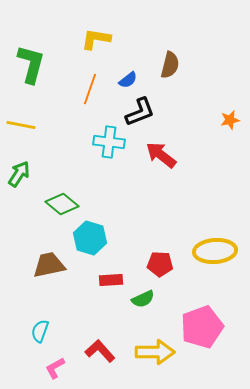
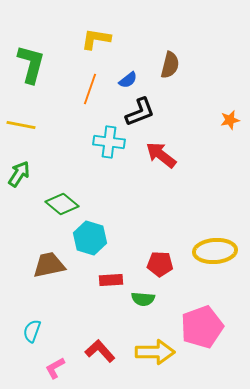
green semicircle: rotated 30 degrees clockwise
cyan semicircle: moved 8 px left
